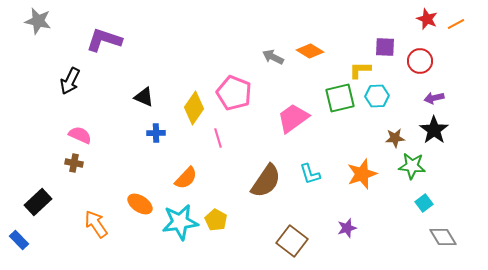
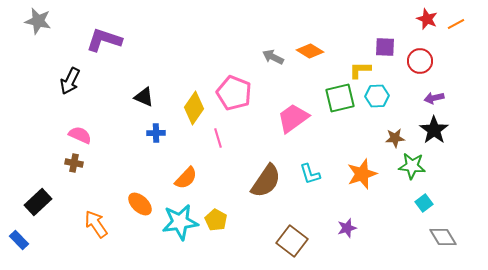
orange ellipse: rotated 10 degrees clockwise
